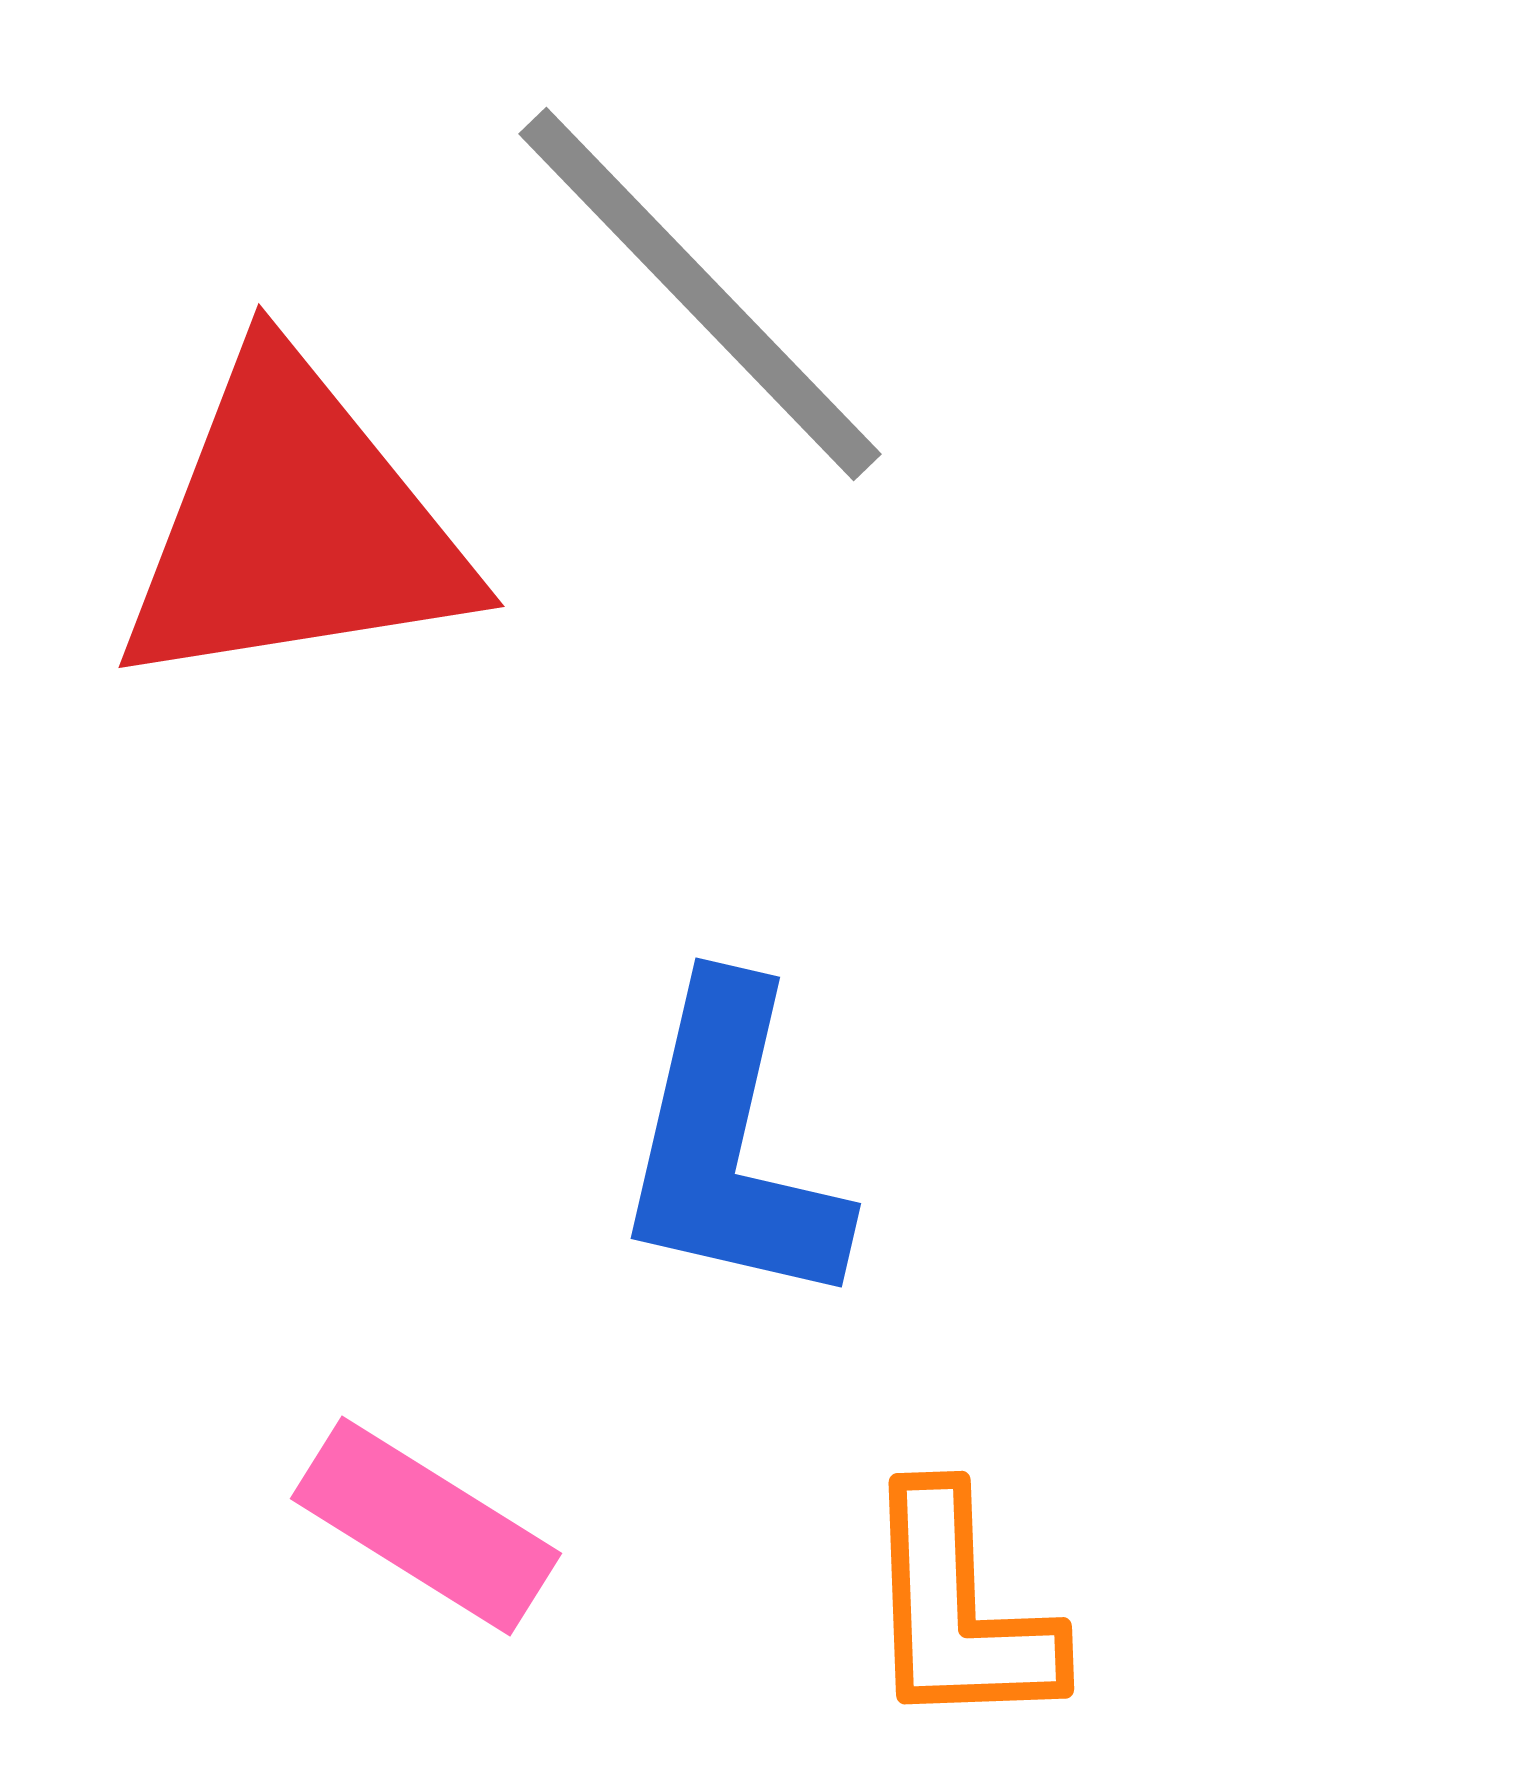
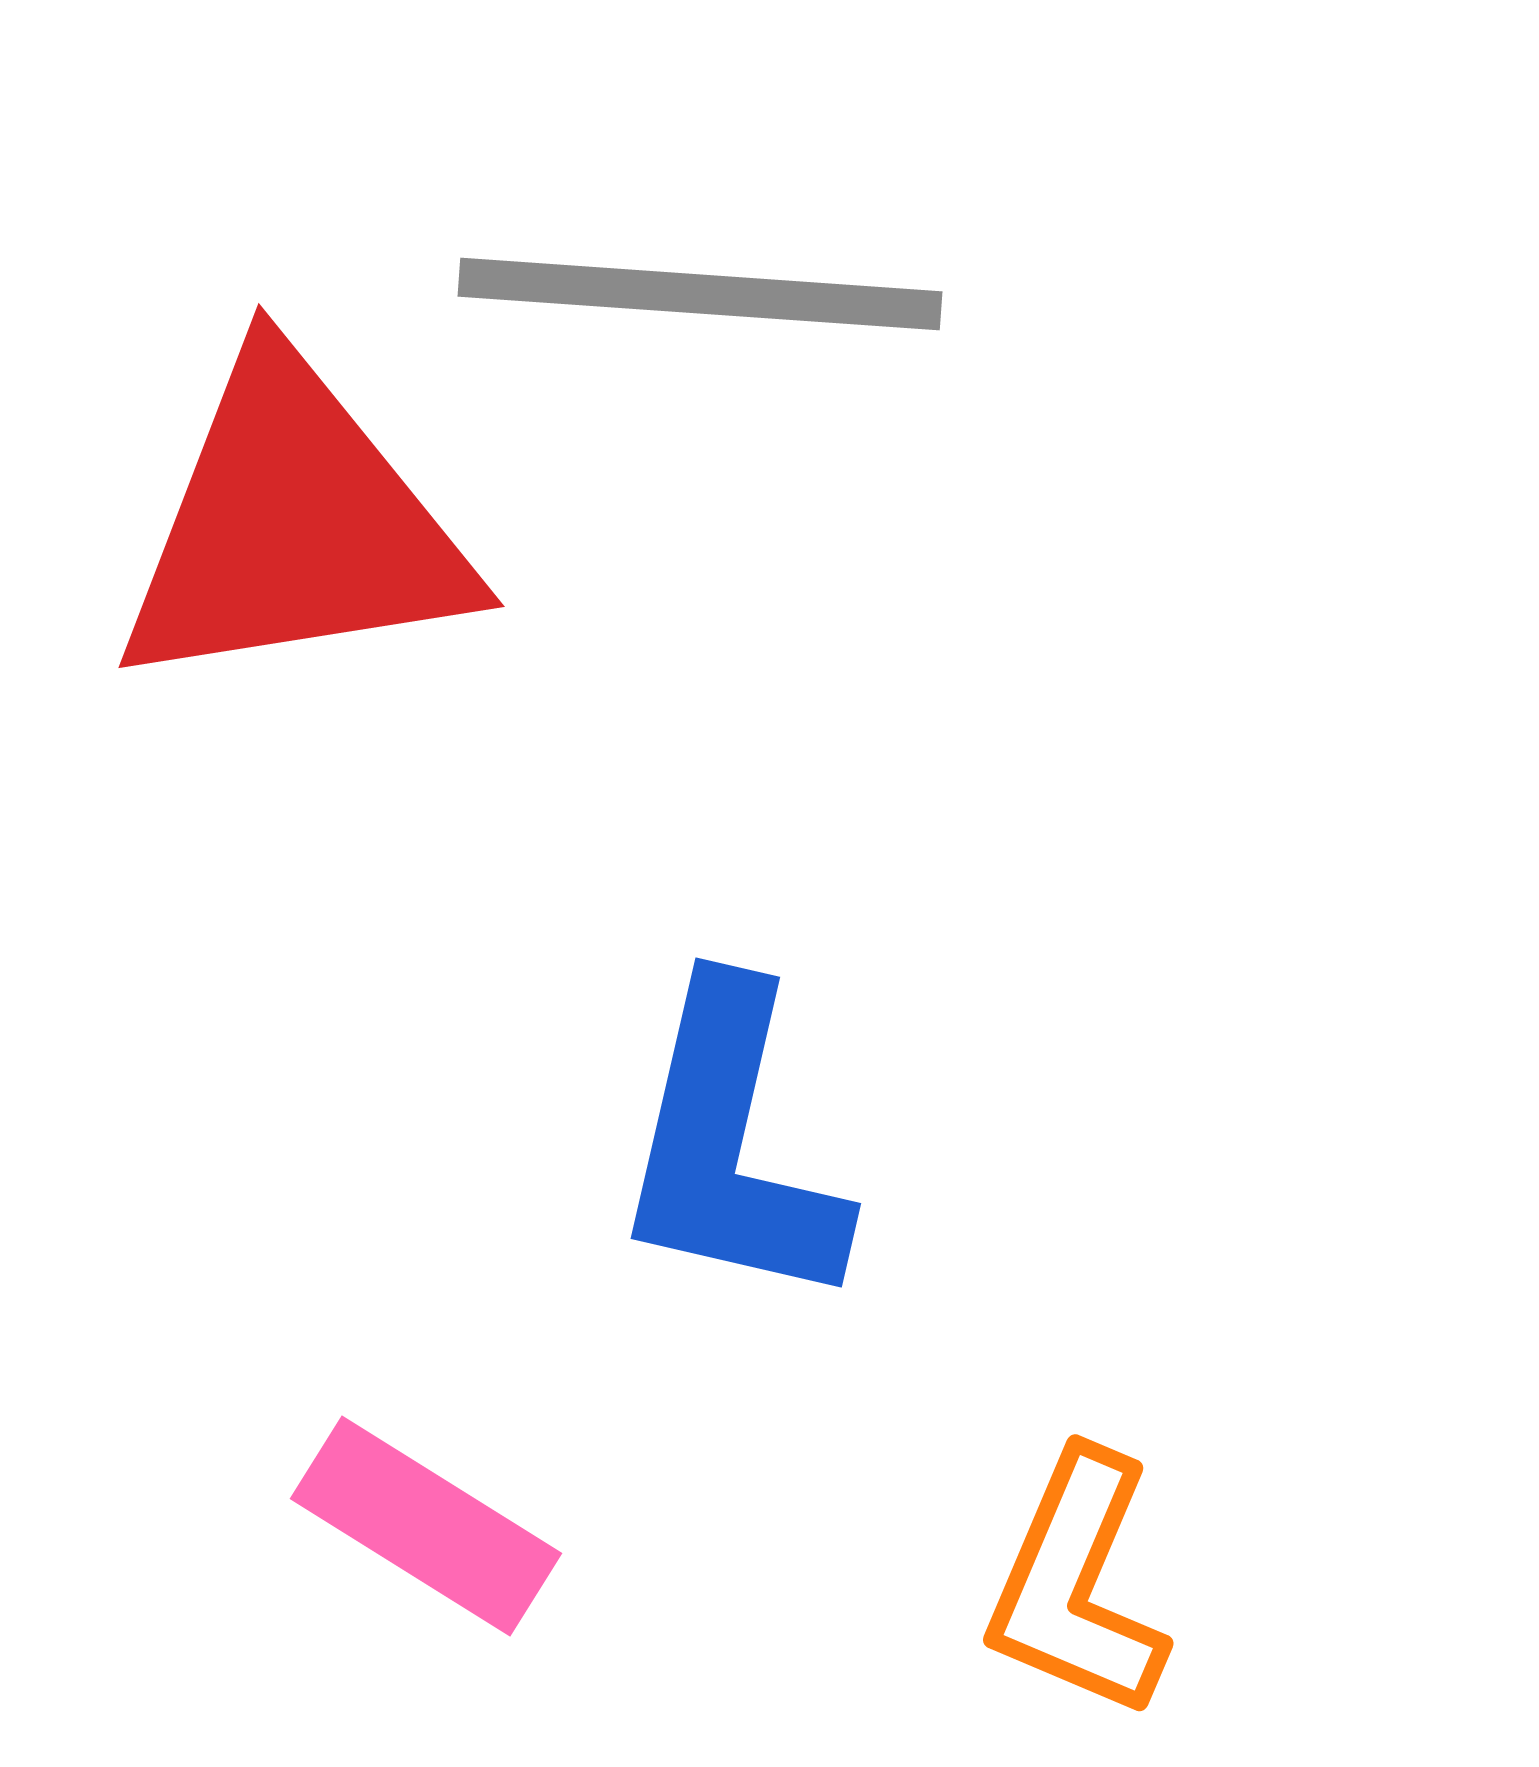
gray line: rotated 42 degrees counterclockwise
orange L-shape: moved 118 px right, 25 px up; rotated 25 degrees clockwise
